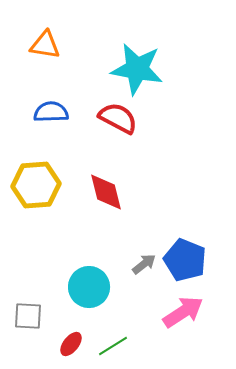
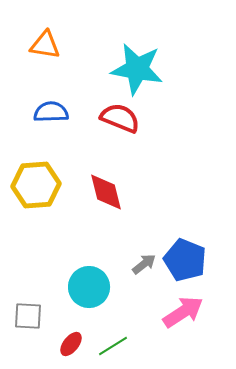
red semicircle: moved 2 px right; rotated 6 degrees counterclockwise
